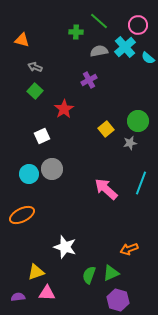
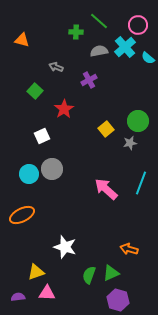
gray arrow: moved 21 px right
orange arrow: rotated 36 degrees clockwise
